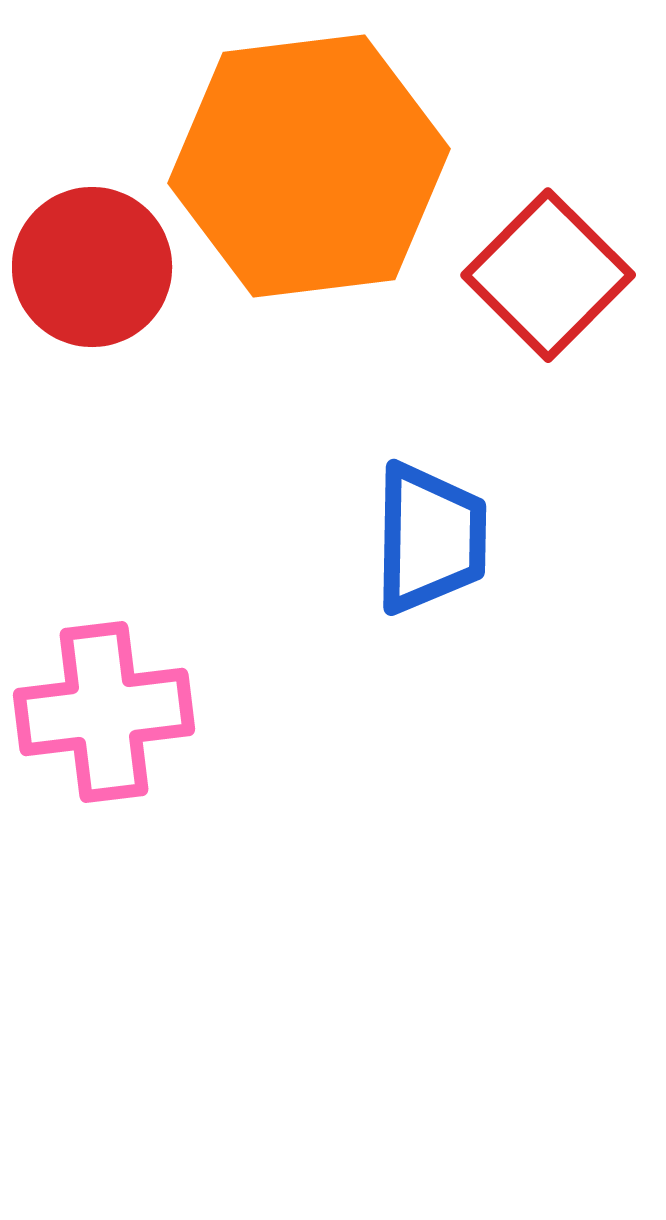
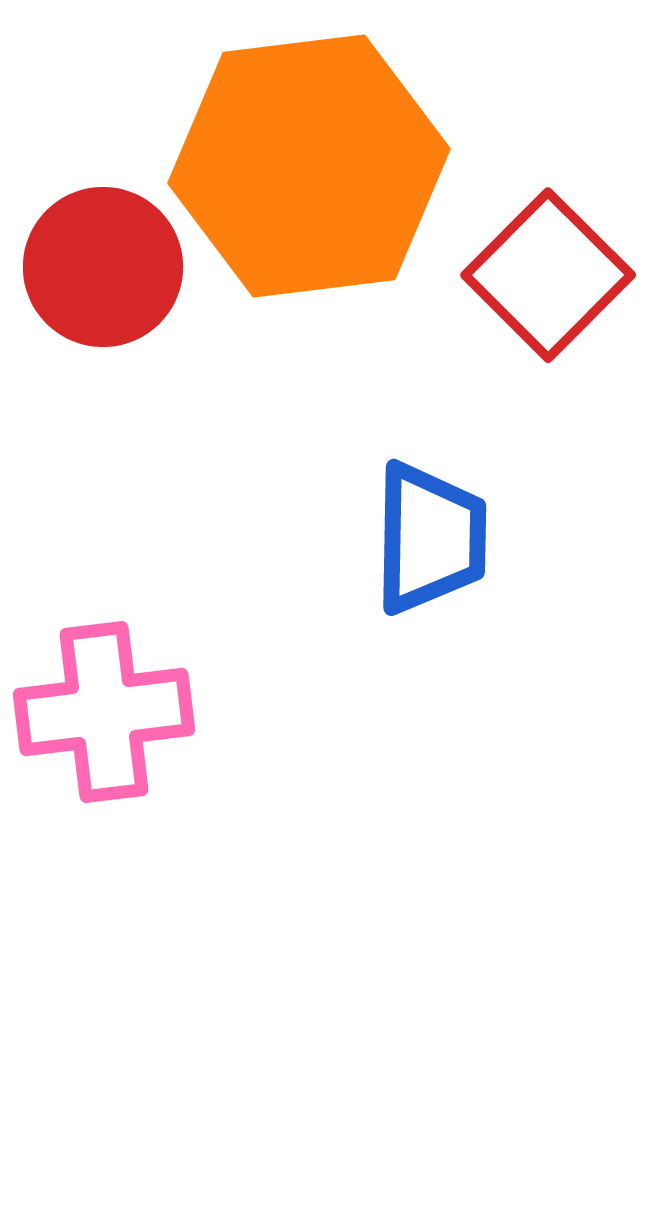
red circle: moved 11 px right
